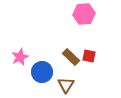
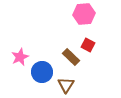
red square: moved 1 px left, 11 px up; rotated 16 degrees clockwise
